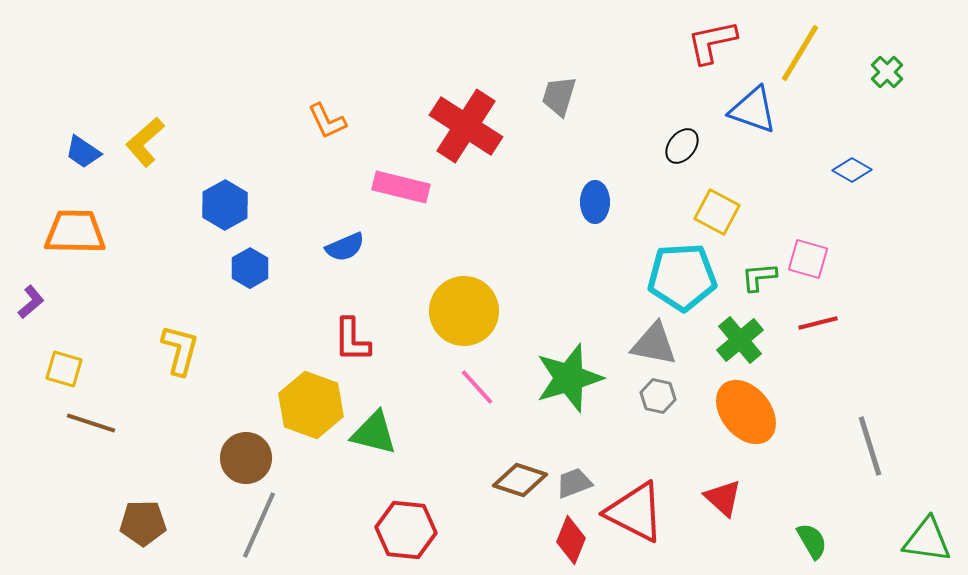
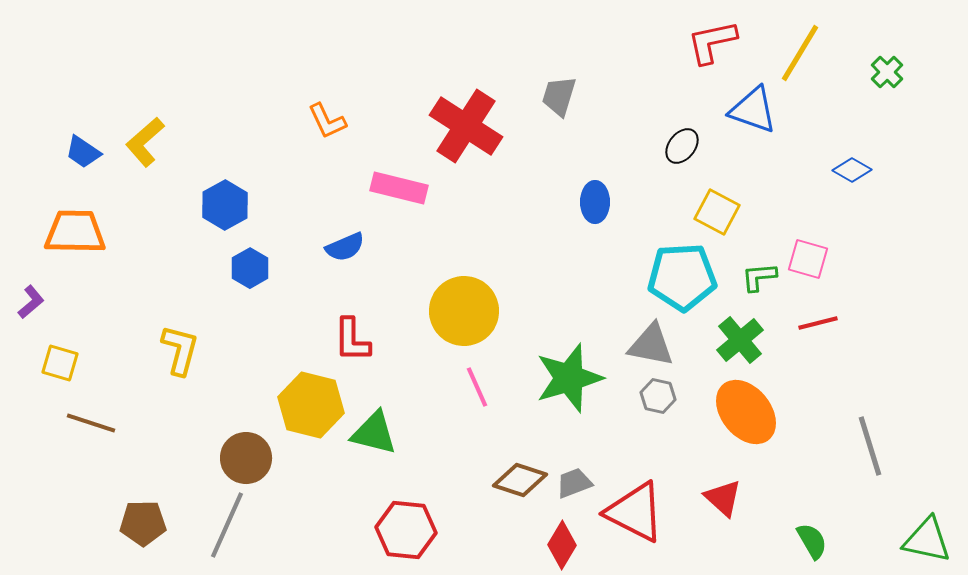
pink rectangle at (401, 187): moved 2 px left, 1 px down
gray triangle at (654, 344): moved 3 px left, 1 px down
yellow square at (64, 369): moved 4 px left, 6 px up
pink line at (477, 387): rotated 18 degrees clockwise
yellow hexagon at (311, 405): rotated 6 degrees counterclockwise
gray line at (259, 525): moved 32 px left
red diamond at (571, 540): moved 9 px left, 5 px down; rotated 9 degrees clockwise
green triangle at (927, 540): rotated 4 degrees clockwise
